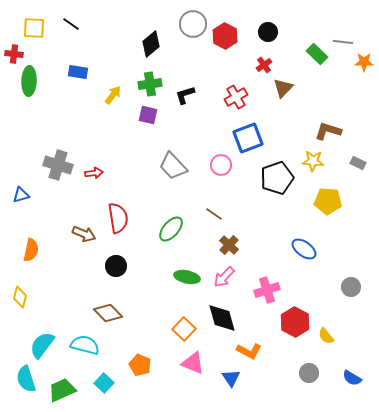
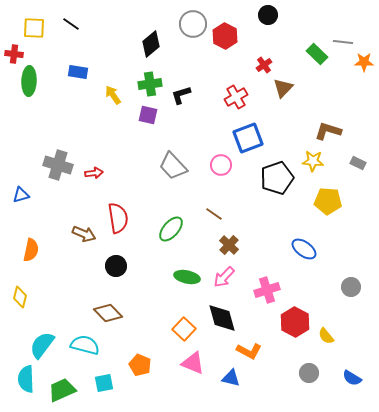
black circle at (268, 32): moved 17 px up
yellow arrow at (113, 95): rotated 72 degrees counterclockwise
black L-shape at (185, 95): moved 4 px left
blue triangle at (231, 378): rotated 42 degrees counterclockwise
cyan semicircle at (26, 379): rotated 16 degrees clockwise
cyan square at (104, 383): rotated 36 degrees clockwise
